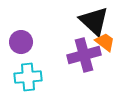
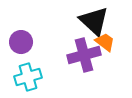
cyan cross: rotated 12 degrees counterclockwise
